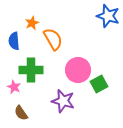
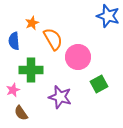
pink circle: moved 13 px up
pink star: moved 1 px left, 3 px down; rotated 24 degrees clockwise
purple star: moved 3 px left, 4 px up
